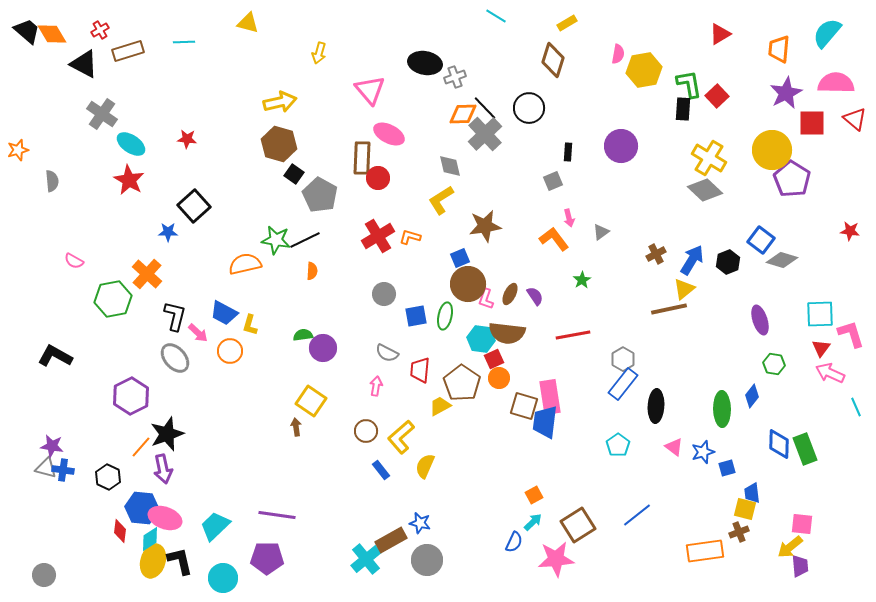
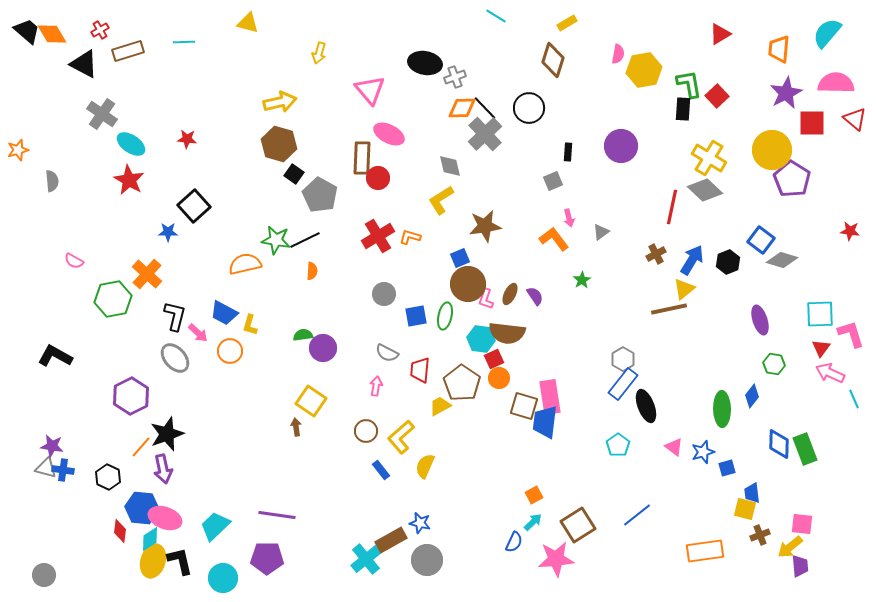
orange diamond at (463, 114): moved 1 px left, 6 px up
red line at (573, 335): moved 99 px right, 128 px up; rotated 68 degrees counterclockwise
black ellipse at (656, 406): moved 10 px left; rotated 24 degrees counterclockwise
cyan line at (856, 407): moved 2 px left, 8 px up
brown cross at (739, 532): moved 21 px right, 3 px down
